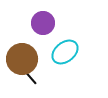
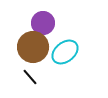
brown circle: moved 11 px right, 12 px up
